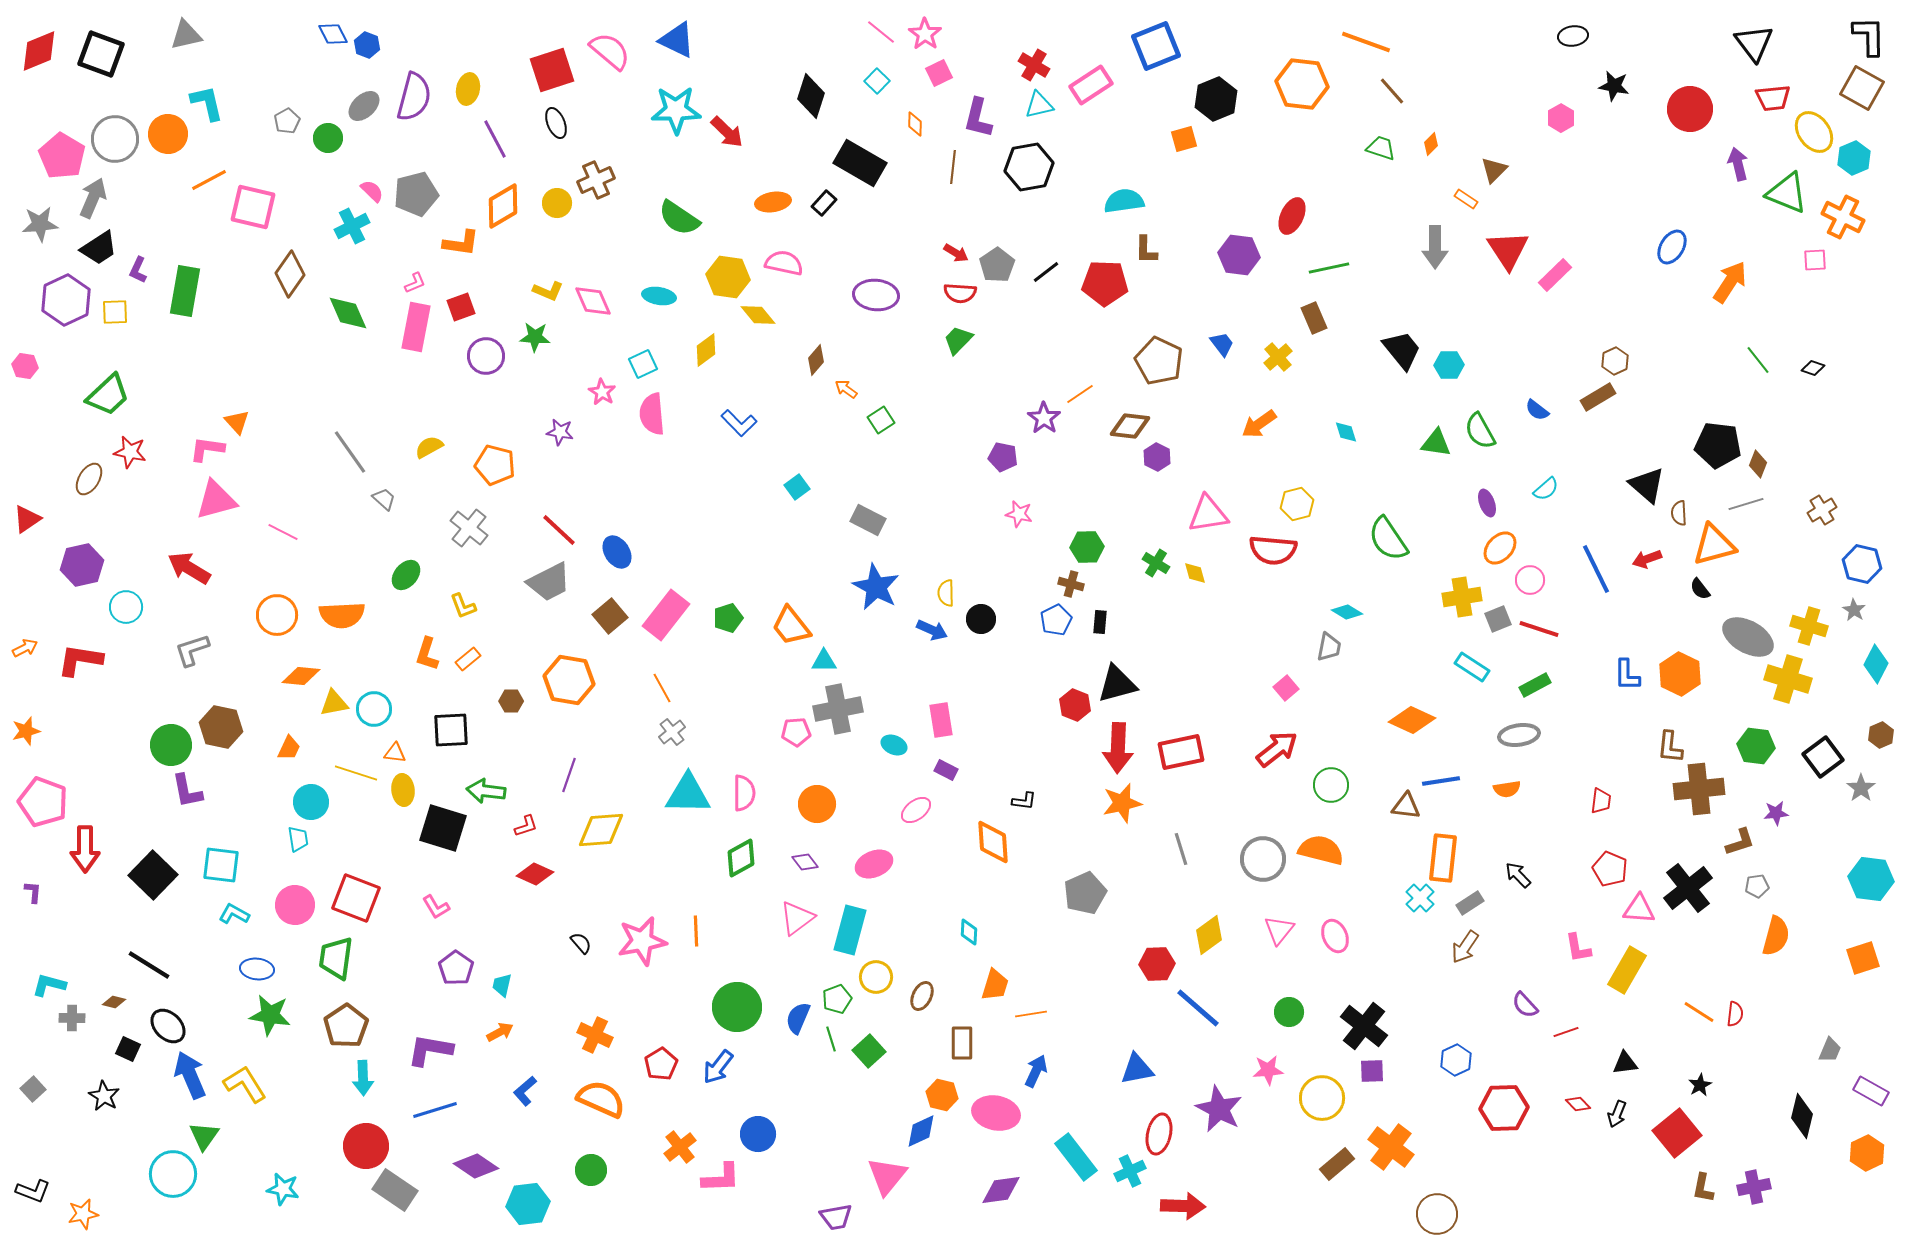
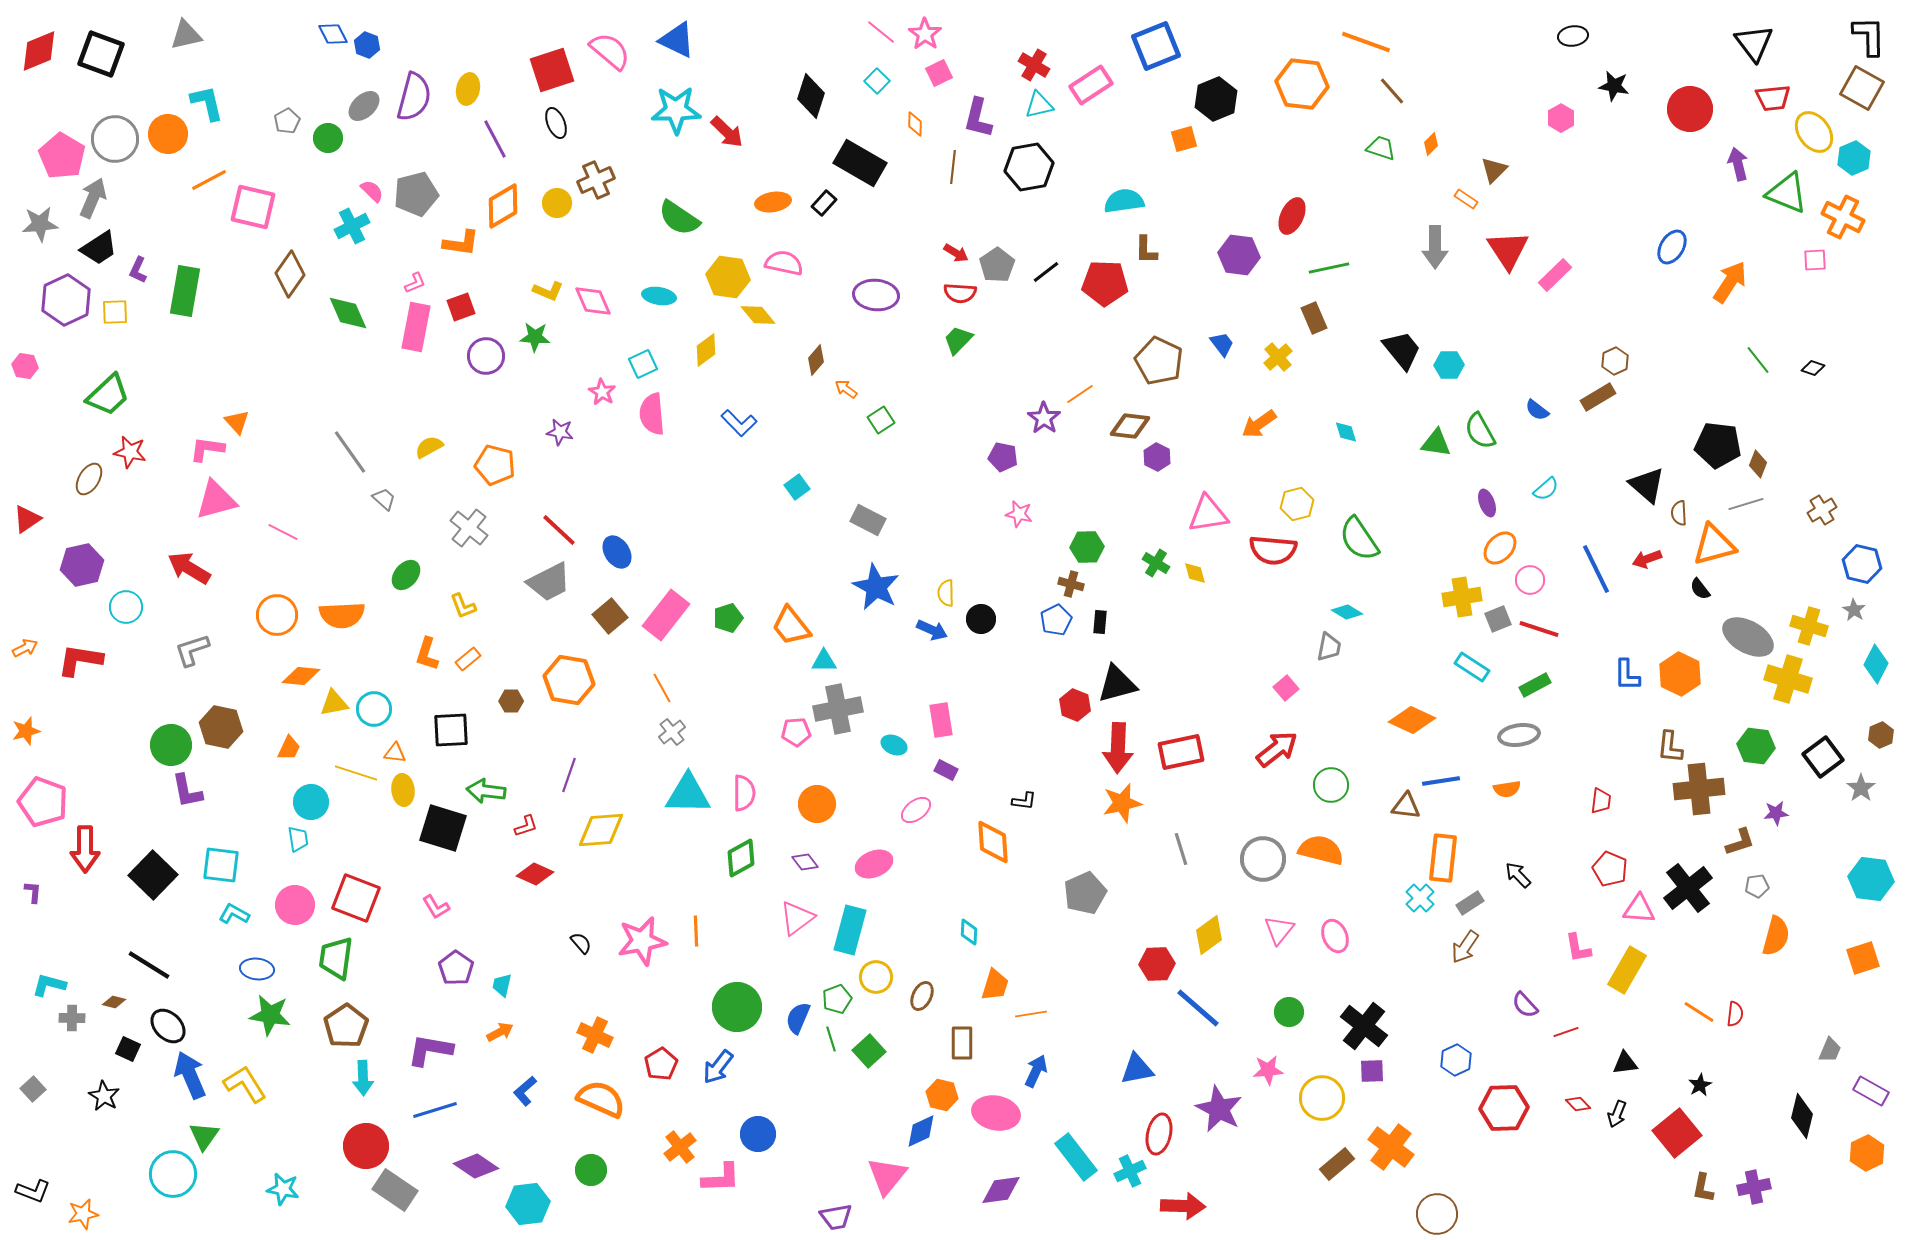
green semicircle at (1388, 539): moved 29 px left
